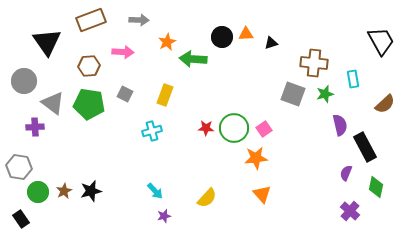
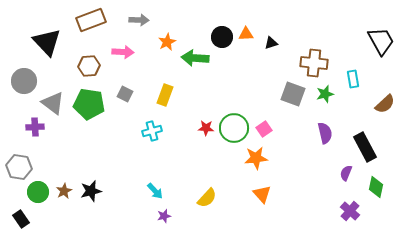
black triangle at (47, 42): rotated 8 degrees counterclockwise
green arrow at (193, 59): moved 2 px right, 1 px up
purple semicircle at (340, 125): moved 15 px left, 8 px down
